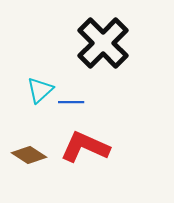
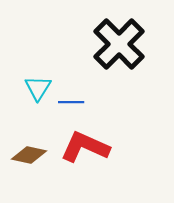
black cross: moved 16 px right, 1 px down
cyan triangle: moved 2 px left, 2 px up; rotated 16 degrees counterclockwise
brown diamond: rotated 20 degrees counterclockwise
